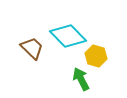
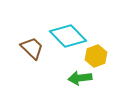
yellow hexagon: rotated 25 degrees clockwise
green arrow: moved 1 px left, 1 px up; rotated 70 degrees counterclockwise
